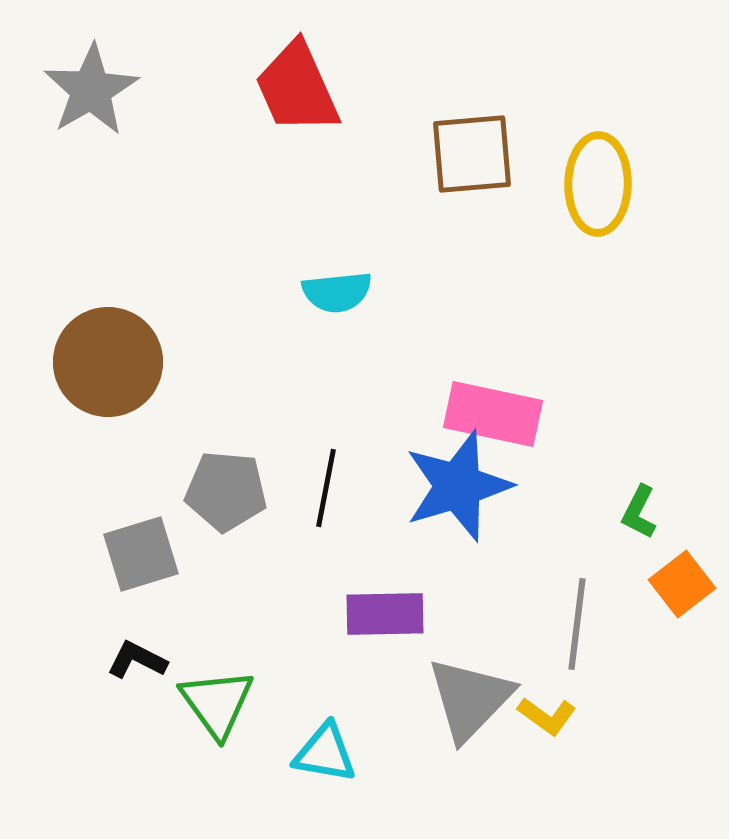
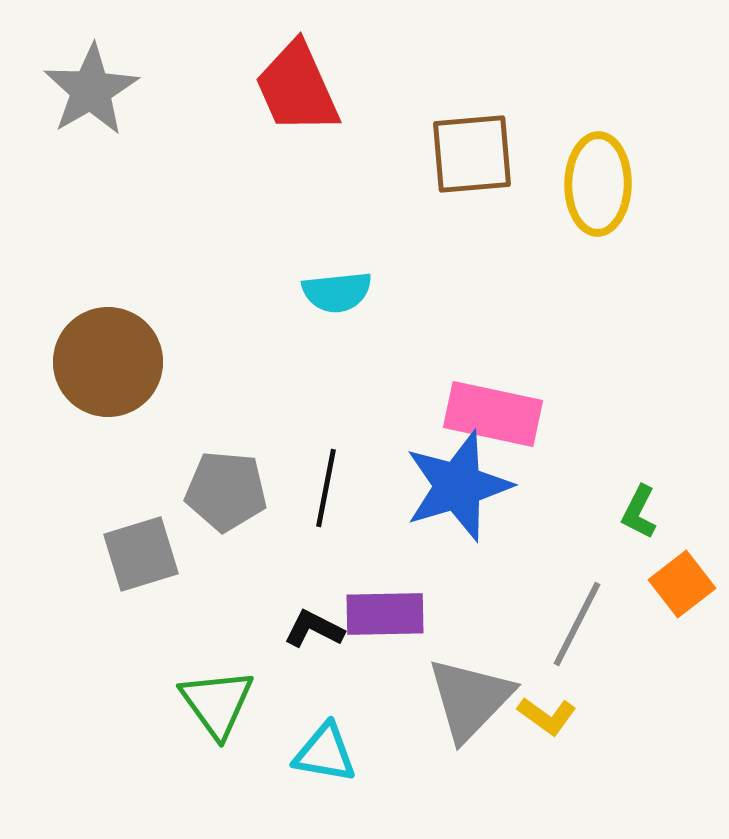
gray line: rotated 20 degrees clockwise
black L-shape: moved 177 px right, 31 px up
